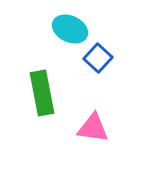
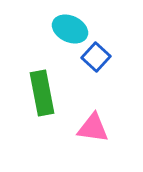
blue square: moved 2 px left, 1 px up
